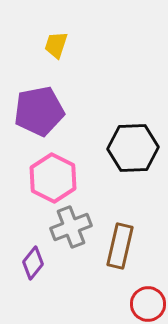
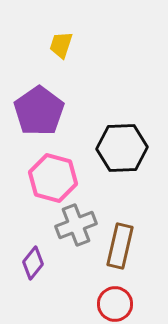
yellow trapezoid: moved 5 px right
purple pentagon: rotated 24 degrees counterclockwise
black hexagon: moved 11 px left
pink hexagon: rotated 12 degrees counterclockwise
gray cross: moved 5 px right, 2 px up
red circle: moved 33 px left
